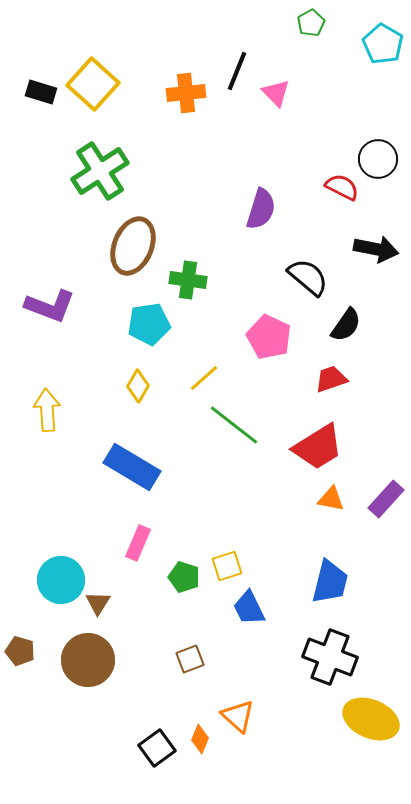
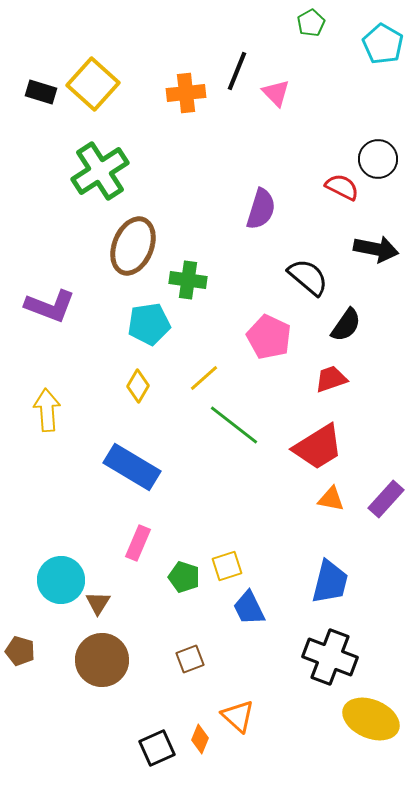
brown circle at (88, 660): moved 14 px right
black square at (157, 748): rotated 12 degrees clockwise
